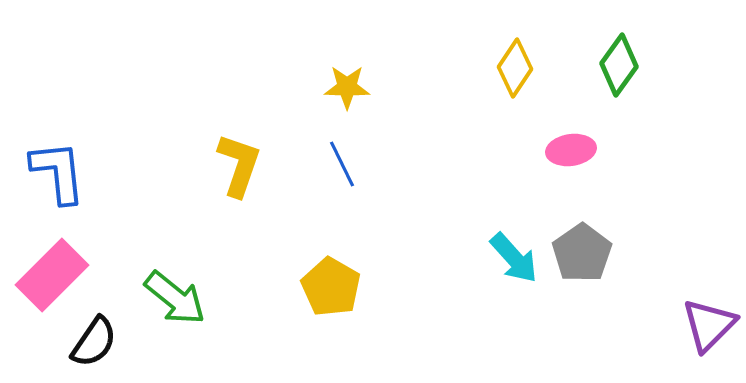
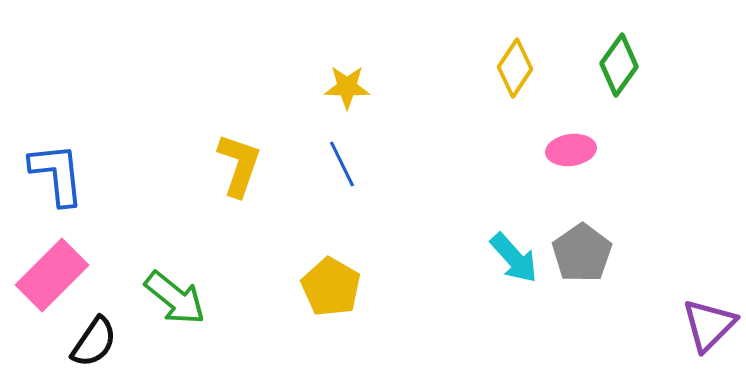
blue L-shape: moved 1 px left, 2 px down
